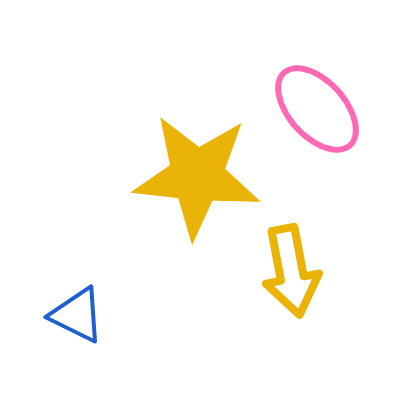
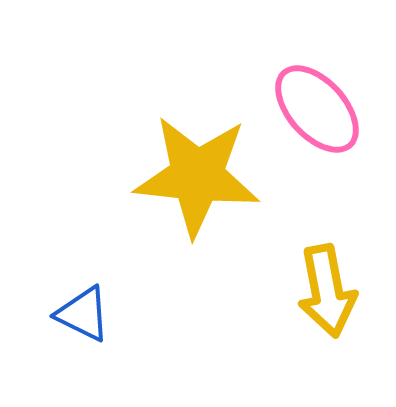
yellow arrow: moved 36 px right, 20 px down
blue triangle: moved 6 px right, 1 px up
